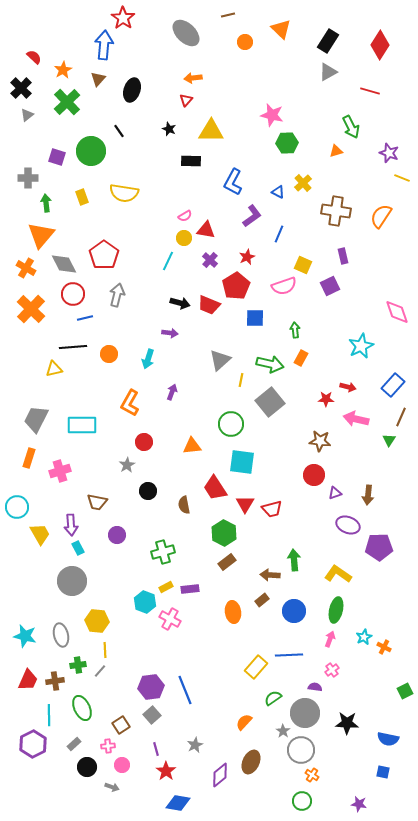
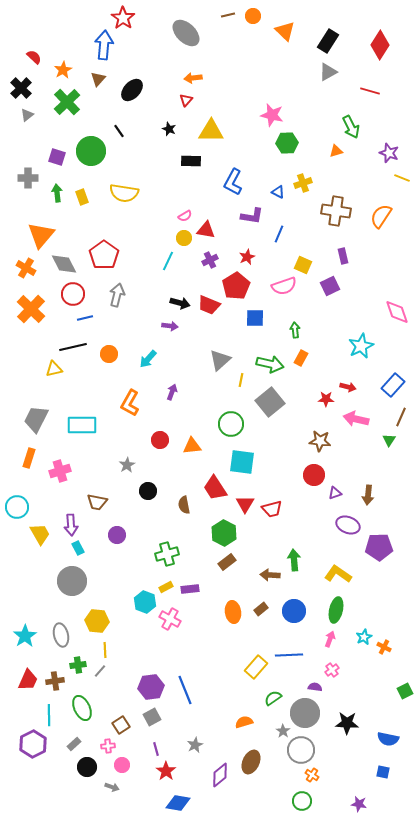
orange triangle at (281, 29): moved 4 px right, 2 px down
orange circle at (245, 42): moved 8 px right, 26 px up
black ellipse at (132, 90): rotated 25 degrees clockwise
yellow cross at (303, 183): rotated 24 degrees clockwise
green arrow at (46, 203): moved 11 px right, 10 px up
purple L-shape at (252, 216): rotated 45 degrees clockwise
purple cross at (210, 260): rotated 21 degrees clockwise
purple arrow at (170, 333): moved 7 px up
black line at (73, 347): rotated 8 degrees counterclockwise
cyan arrow at (148, 359): rotated 24 degrees clockwise
red circle at (144, 442): moved 16 px right, 2 px up
green cross at (163, 552): moved 4 px right, 2 px down
brown rectangle at (262, 600): moved 1 px left, 9 px down
cyan star at (25, 636): rotated 25 degrees clockwise
gray square at (152, 715): moved 2 px down; rotated 12 degrees clockwise
orange semicircle at (244, 722): rotated 30 degrees clockwise
